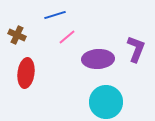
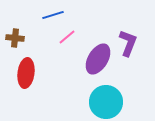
blue line: moved 2 px left
brown cross: moved 2 px left, 3 px down; rotated 18 degrees counterclockwise
purple L-shape: moved 8 px left, 6 px up
purple ellipse: rotated 56 degrees counterclockwise
